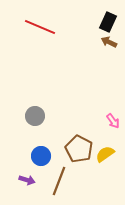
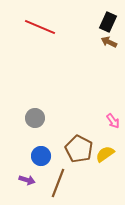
gray circle: moved 2 px down
brown line: moved 1 px left, 2 px down
